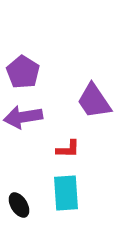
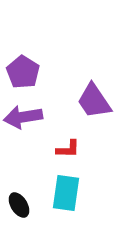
cyan rectangle: rotated 12 degrees clockwise
